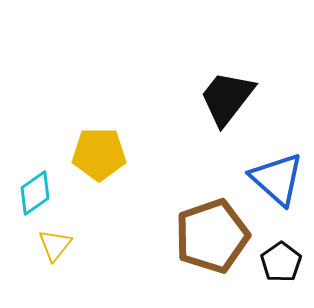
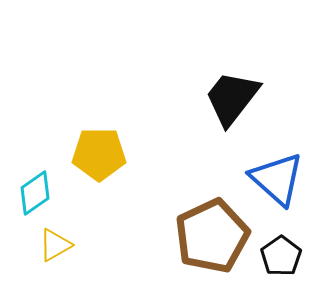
black trapezoid: moved 5 px right
brown pentagon: rotated 6 degrees counterclockwise
yellow triangle: rotated 21 degrees clockwise
black pentagon: moved 6 px up
